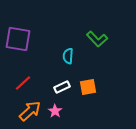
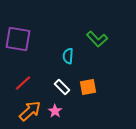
white rectangle: rotated 70 degrees clockwise
